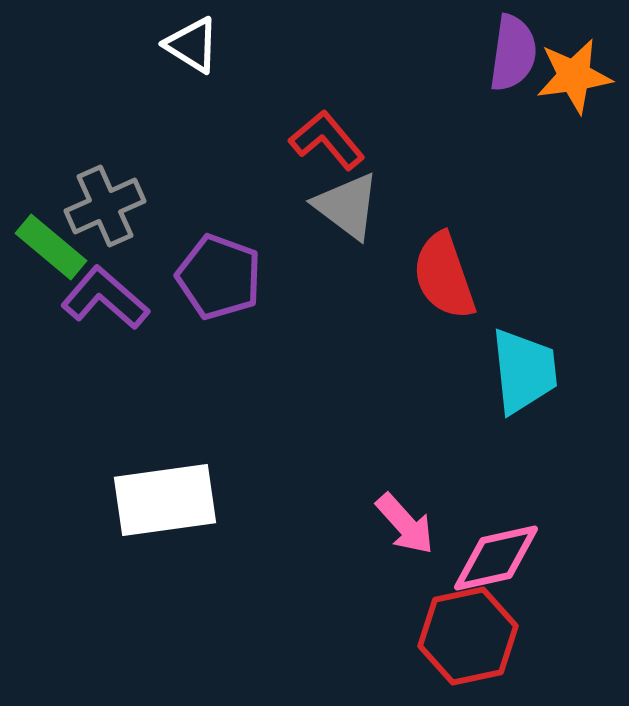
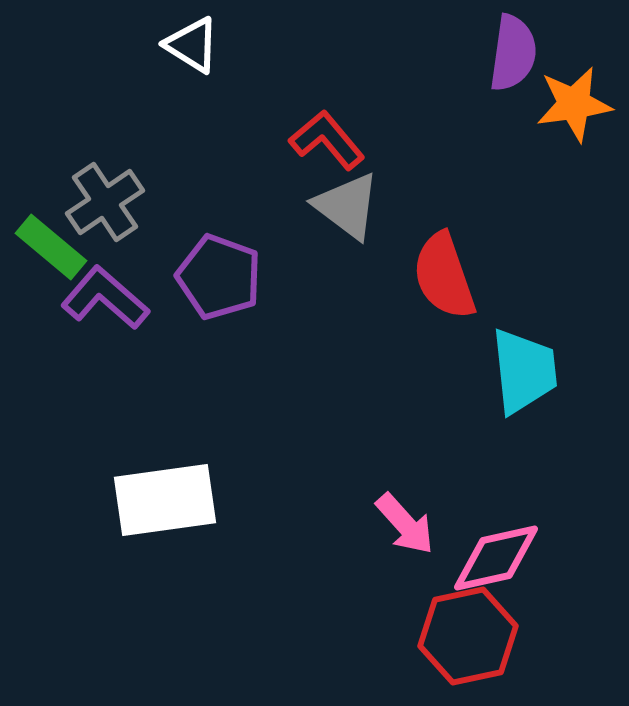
orange star: moved 28 px down
gray cross: moved 4 px up; rotated 10 degrees counterclockwise
